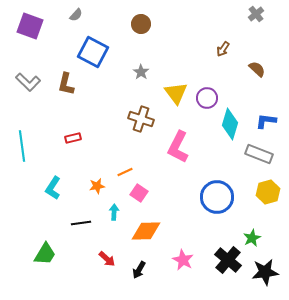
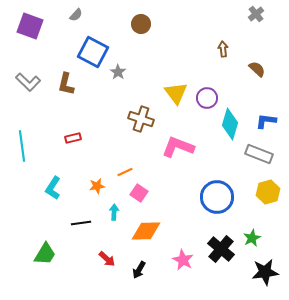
brown arrow: rotated 140 degrees clockwise
gray star: moved 23 px left
pink L-shape: rotated 84 degrees clockwise
black cross: moved 7 px left, 11 px up
